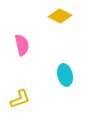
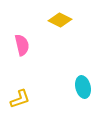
yellow diamond: moved 4 px down
cyan ellipse: moved 18 px right, 12 px down
